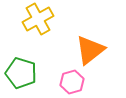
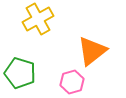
orange triangle: moved 2 px right, 1 px down
green pentagon: moved 1 px left
